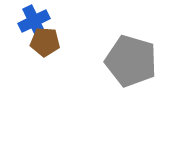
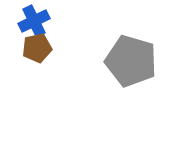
brown pentagon: moved 8 px left, 6 px down; rotated 16 degrees counterclockwise
